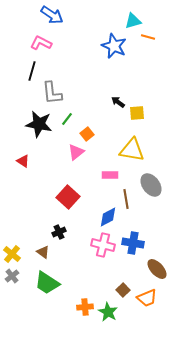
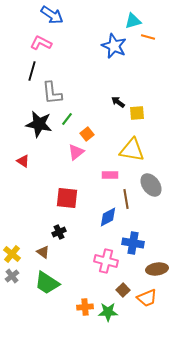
red square: moved 1 px left, 1 px down; rotated 35 degrees counterclockwise
pink cross: moved 3 px right, 16 px down
brown ellipse: rotated 55 degrees counterclockwise
green star: rotated 30 degrees counterclockwise
